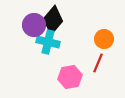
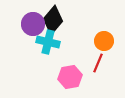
purple circle: moved 1 px left, 1 px up
orange circle: moved 2 px down
